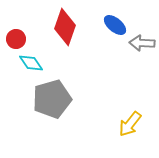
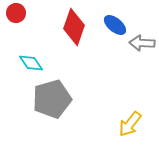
red diamond: moved 9 px right
red circle: moved 26 px up
